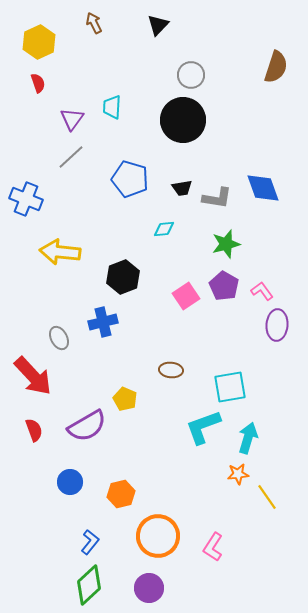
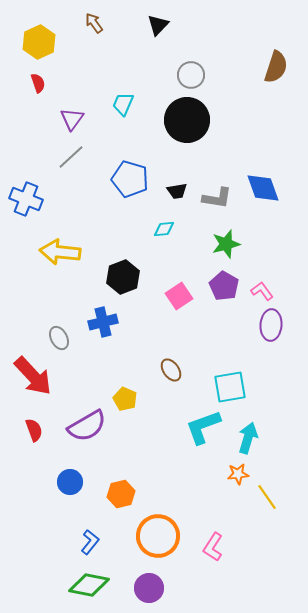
brown arrow at (94, 23): rotated 10 degrees counterclockwise
cyan trapezoid at (112, 107): moved 11 px right, 3 px up; rotated 20 degrees clockwise
black circle at (183, 120): moved 4 px right
black trapezoid at (182, 188): moved 5 px left, 3 px down
pink square at (186, 296): moved 7 px left
purple ellipse at (277, 325): moved 6 px left
brown ellipse at (171, 370): rotated 50 degrees clockwise
green diamond at (89, 585): rotated 54 degrees clockwise
